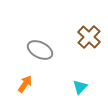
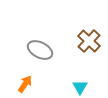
brown cross: moved 4 px down
cyan triangle: rotated 14 degrees counterclockwise
